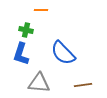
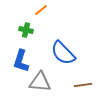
orange line: rotated 40 degrees counterclockwise
blue L-shape: moved 7 px down
gray triangle: moved 1 px right, 1 px up
